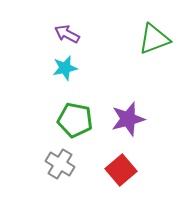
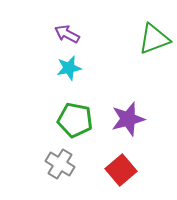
cyan star: moved 4 px right
